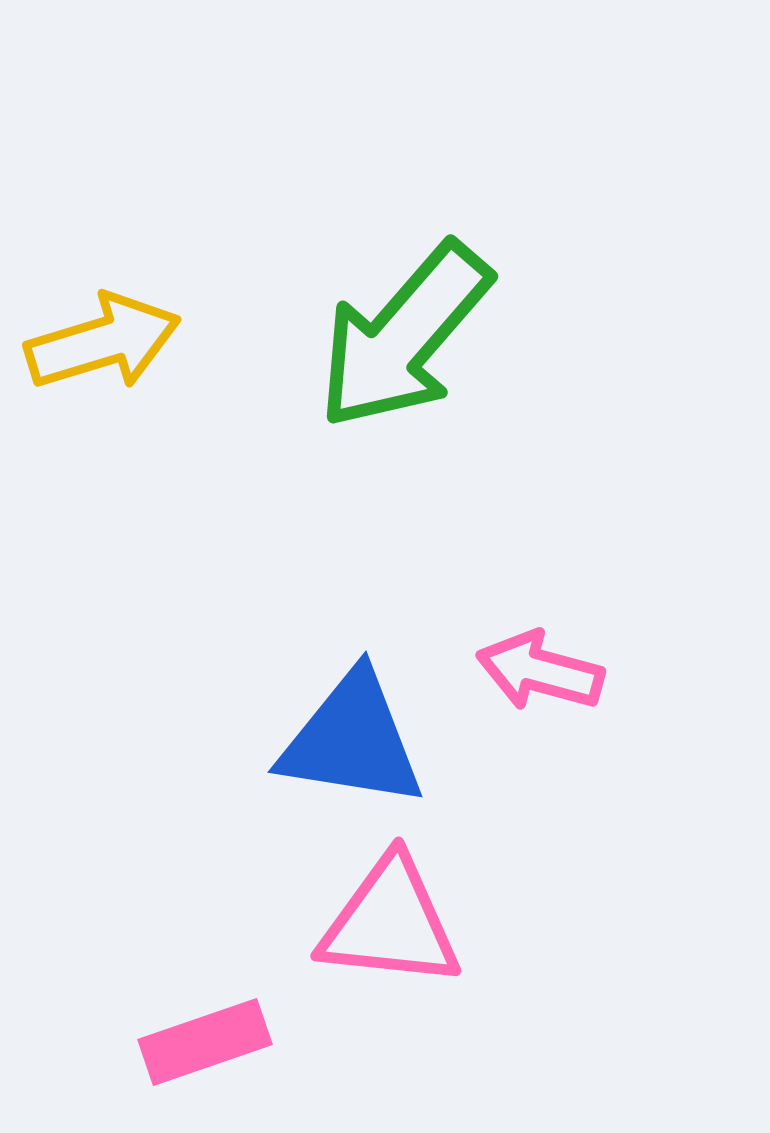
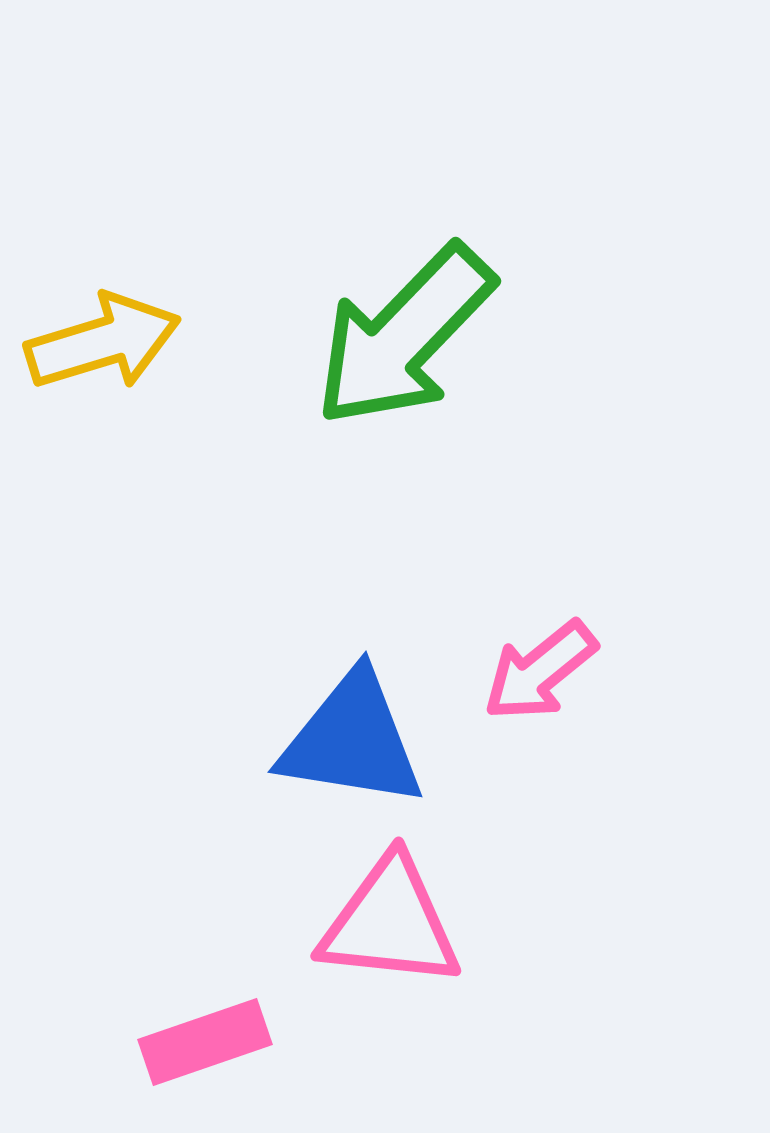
green arrow: rotated 3 degrees clockwise
pink arrow: rotated 54 degrees counterclockwise
